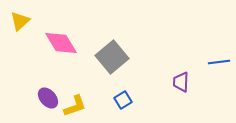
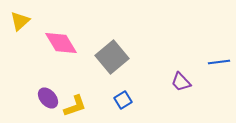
purple trapezoid: rotated 45 degrees counterclockwise
